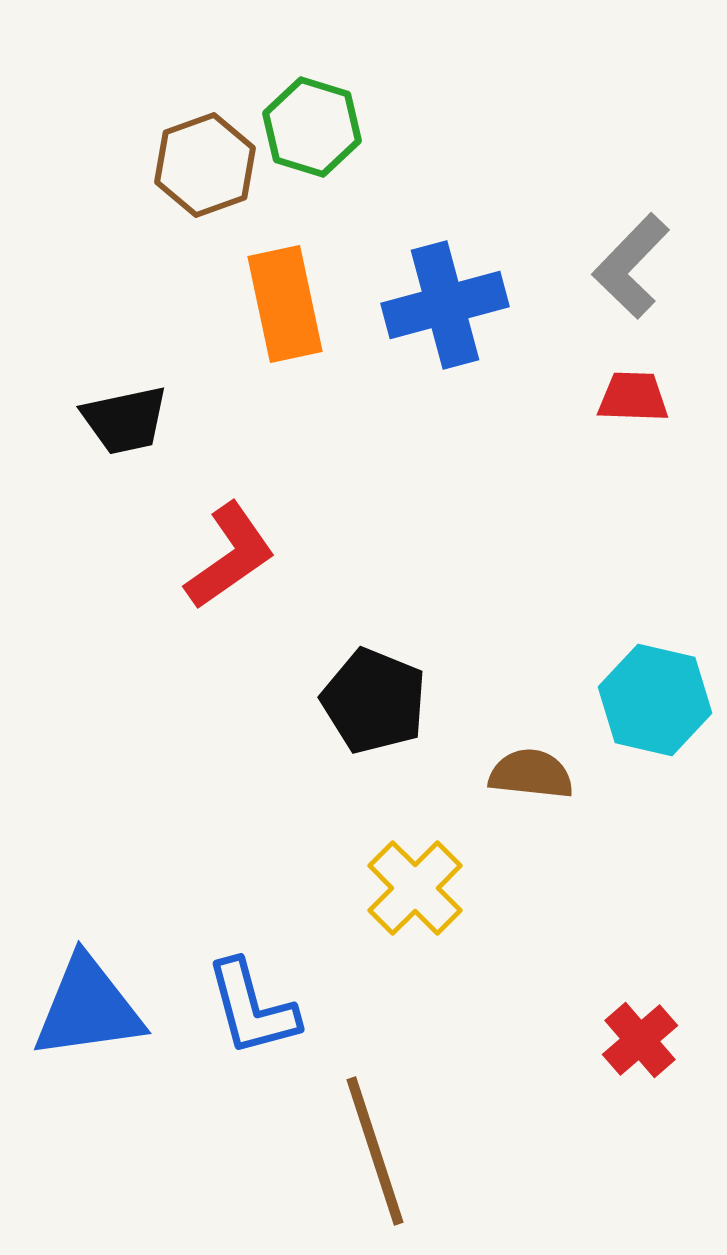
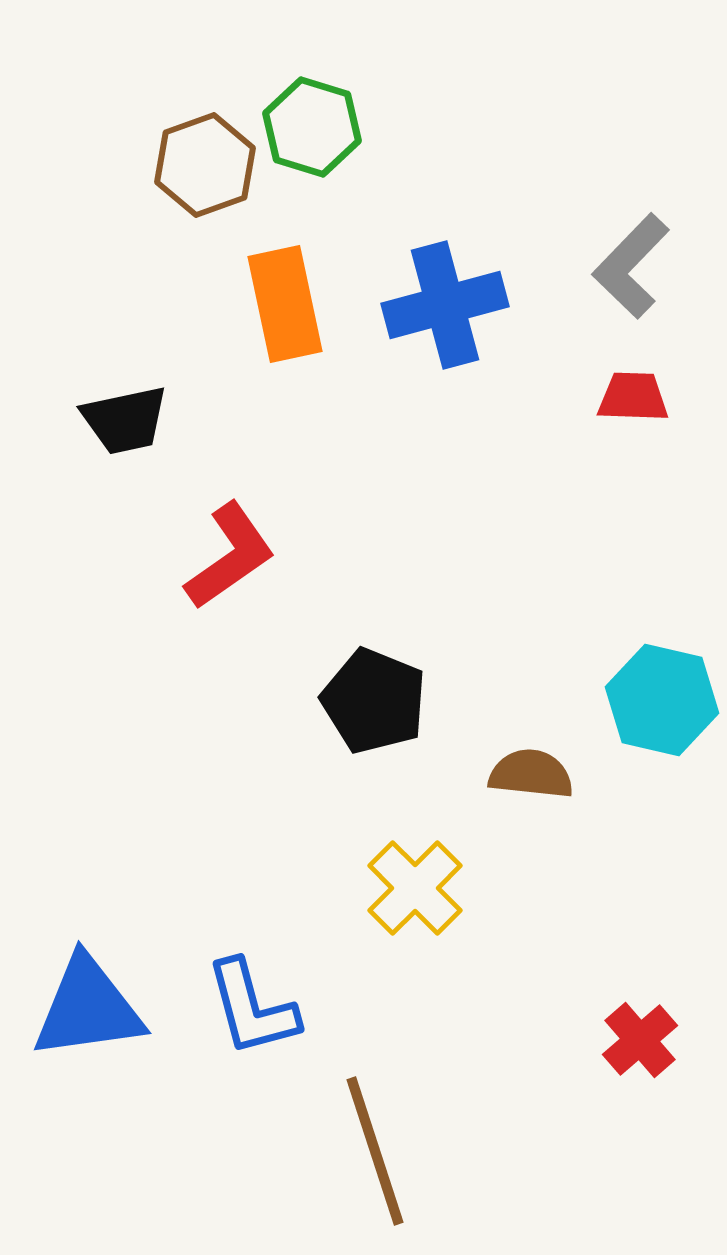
cyan hexagon: moved 7 px right
